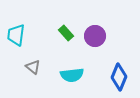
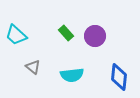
cyan trapezoid: rotated 55 degrees counterclockwise
blue diamond: rotated 16 degrees counterclockwise
